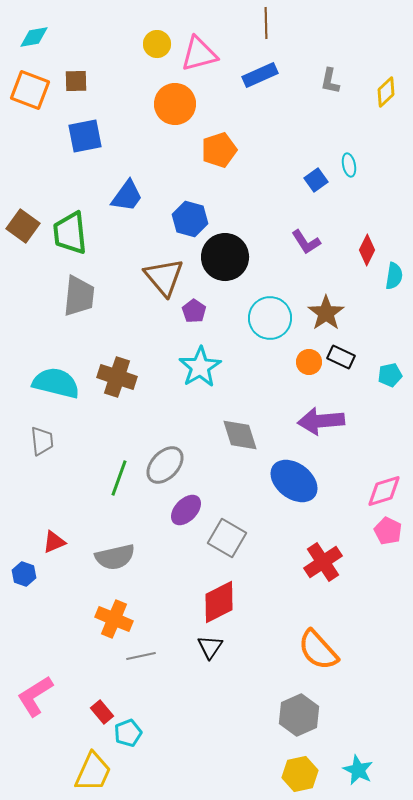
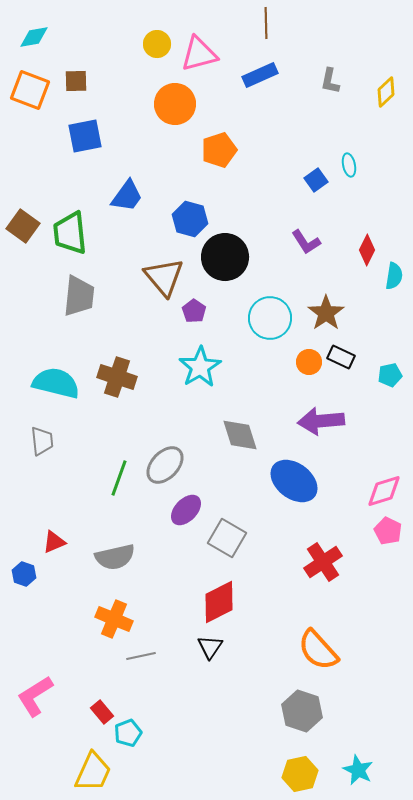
gray hexagon at (299, 715): moved 3 px right, 4 px up; rotated 18 degrees counterclockwise
